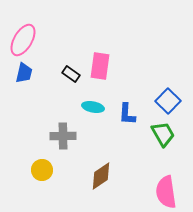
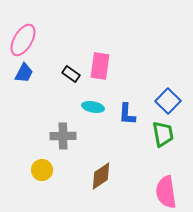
blue trapezoid: rotated 15 degrees clockwise
green trapezoid: rotated 20 degrees clockwise
